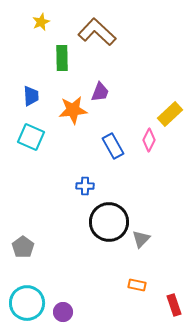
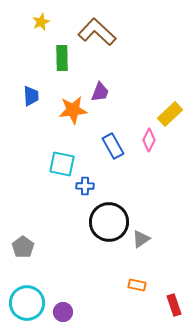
cyan square: moved 31 px right, 27 px down; rotated 12 degrees counterclockwise
gray triangle: rotated 12 degrees clockwise
